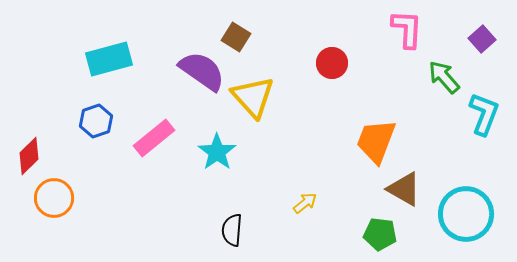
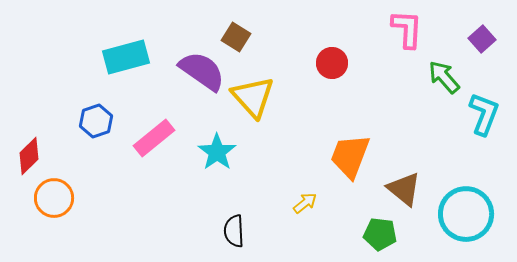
cyan rectangle: moved 17 px right, 2 px up
orange trapezoid: moved 26 px left, 15 px down
brown triangle: rotated 9 degrees clockwise
black semicircle: moved 2 px right, 1 px down; rotated 8 degrees counterclockwise
